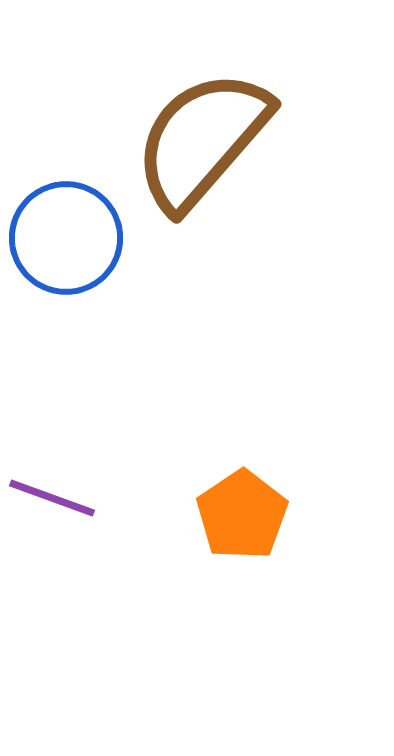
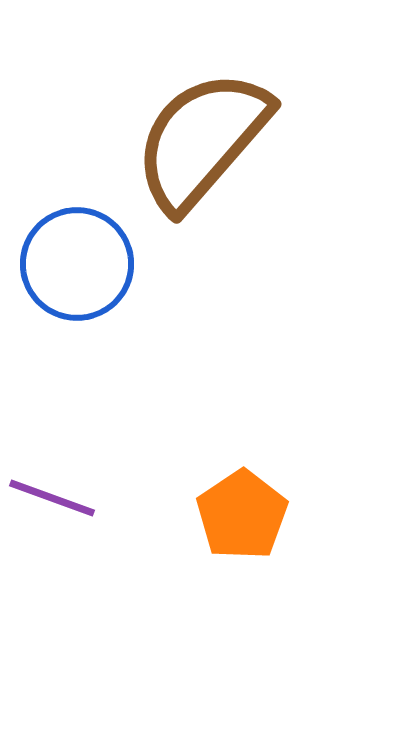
blue circle: moved 11 px right, 26 px down
